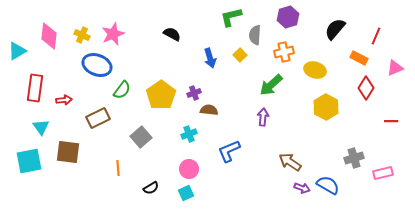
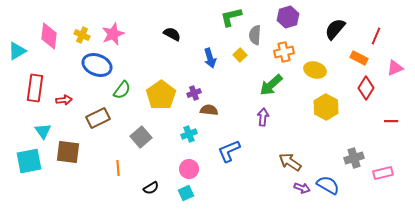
cyan triangle at (41, 127): moved 2 px right, 4 px down
